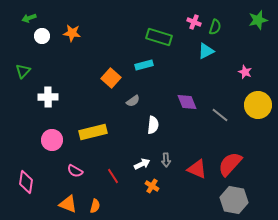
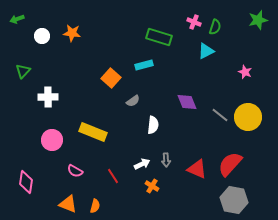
green arrow: moved 12 px left, 1 px down
yellow circle: moved 10 px left, 12 px down
yellow rectangle: rotated 36 degrees clockwise
